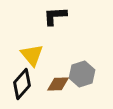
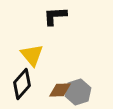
gray hexagon: moved 4 px left, 18 px down
brown diamond: moved 2 px right, 6 px down
